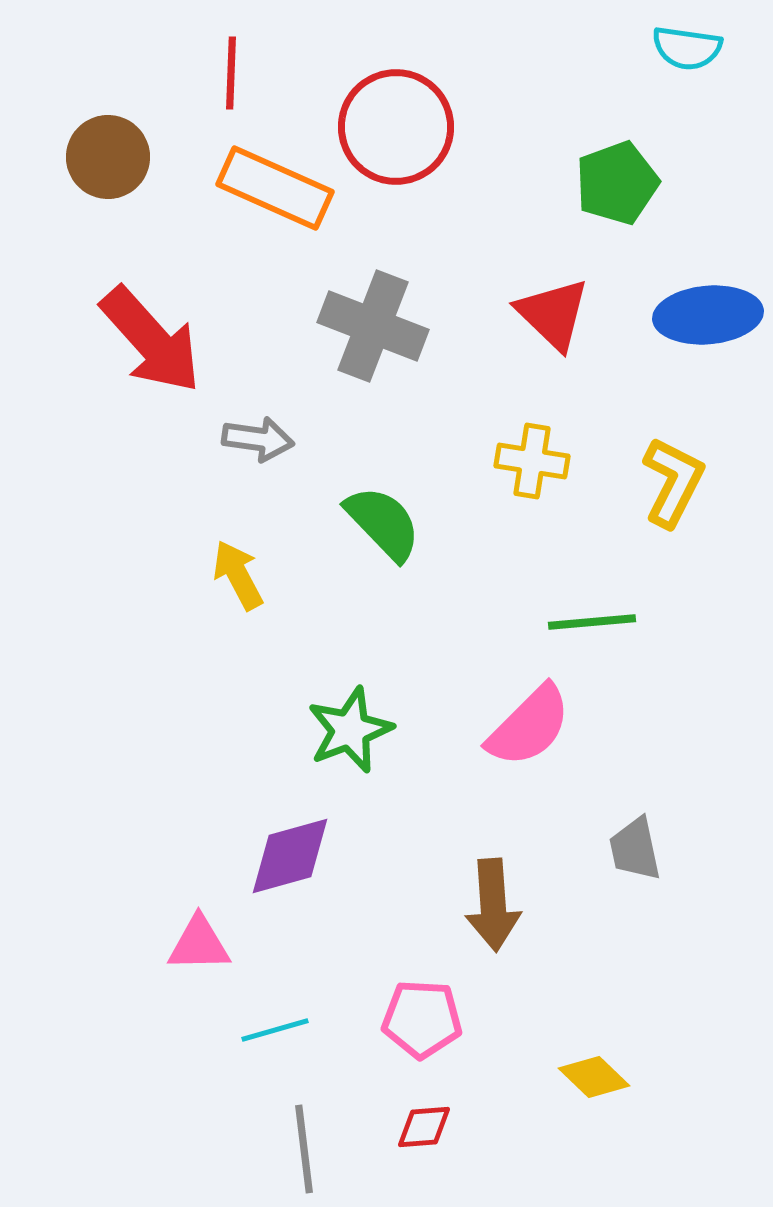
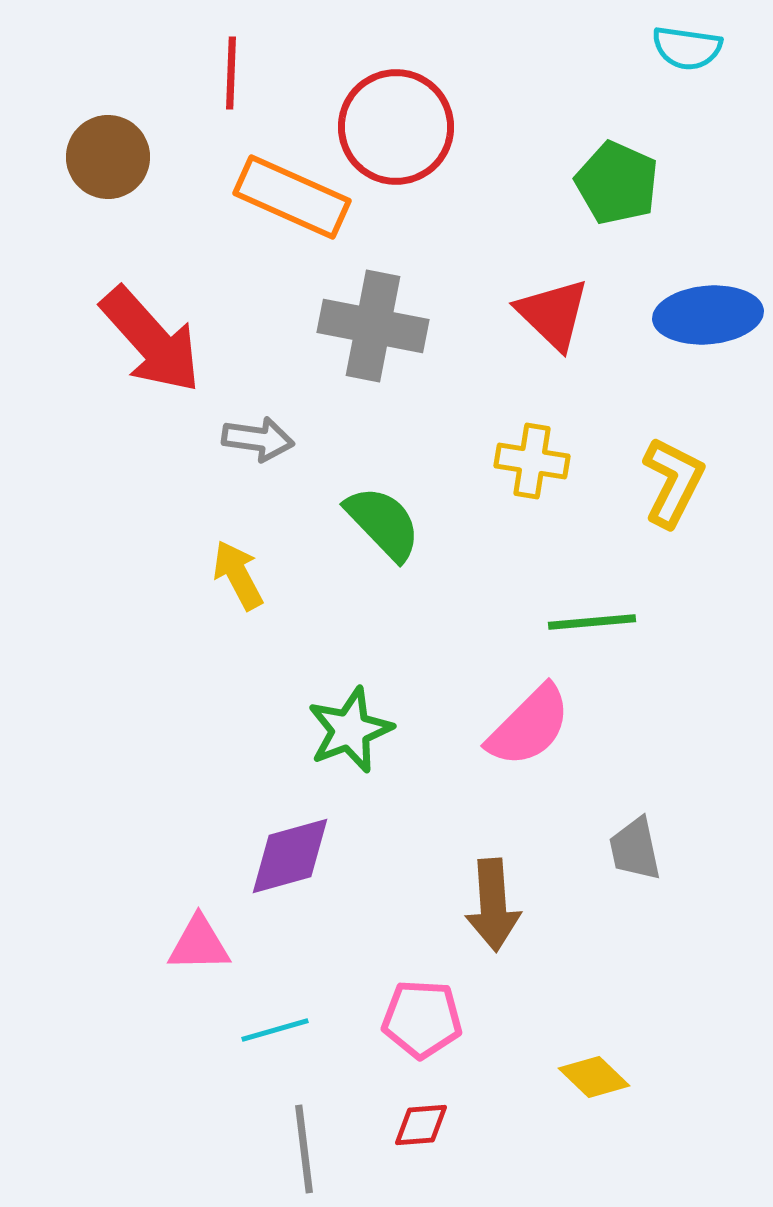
green pentagon: rotated 28 degrees counterclockwise
orange rectangle: moved 17 px right, 9 px down
gray cross: rotated 10 degrees counterclockwise
red diamond: moved 3 px left, 2 px up
